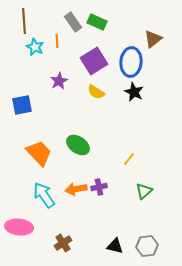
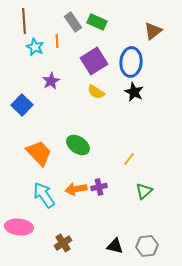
brown triangle: moved 8 px up
purple star: moved 8 px left
blue square: rotated 35 degrees counterclockwise
